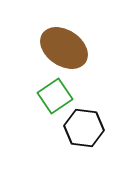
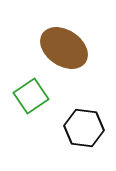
green square: moved 24 px left
